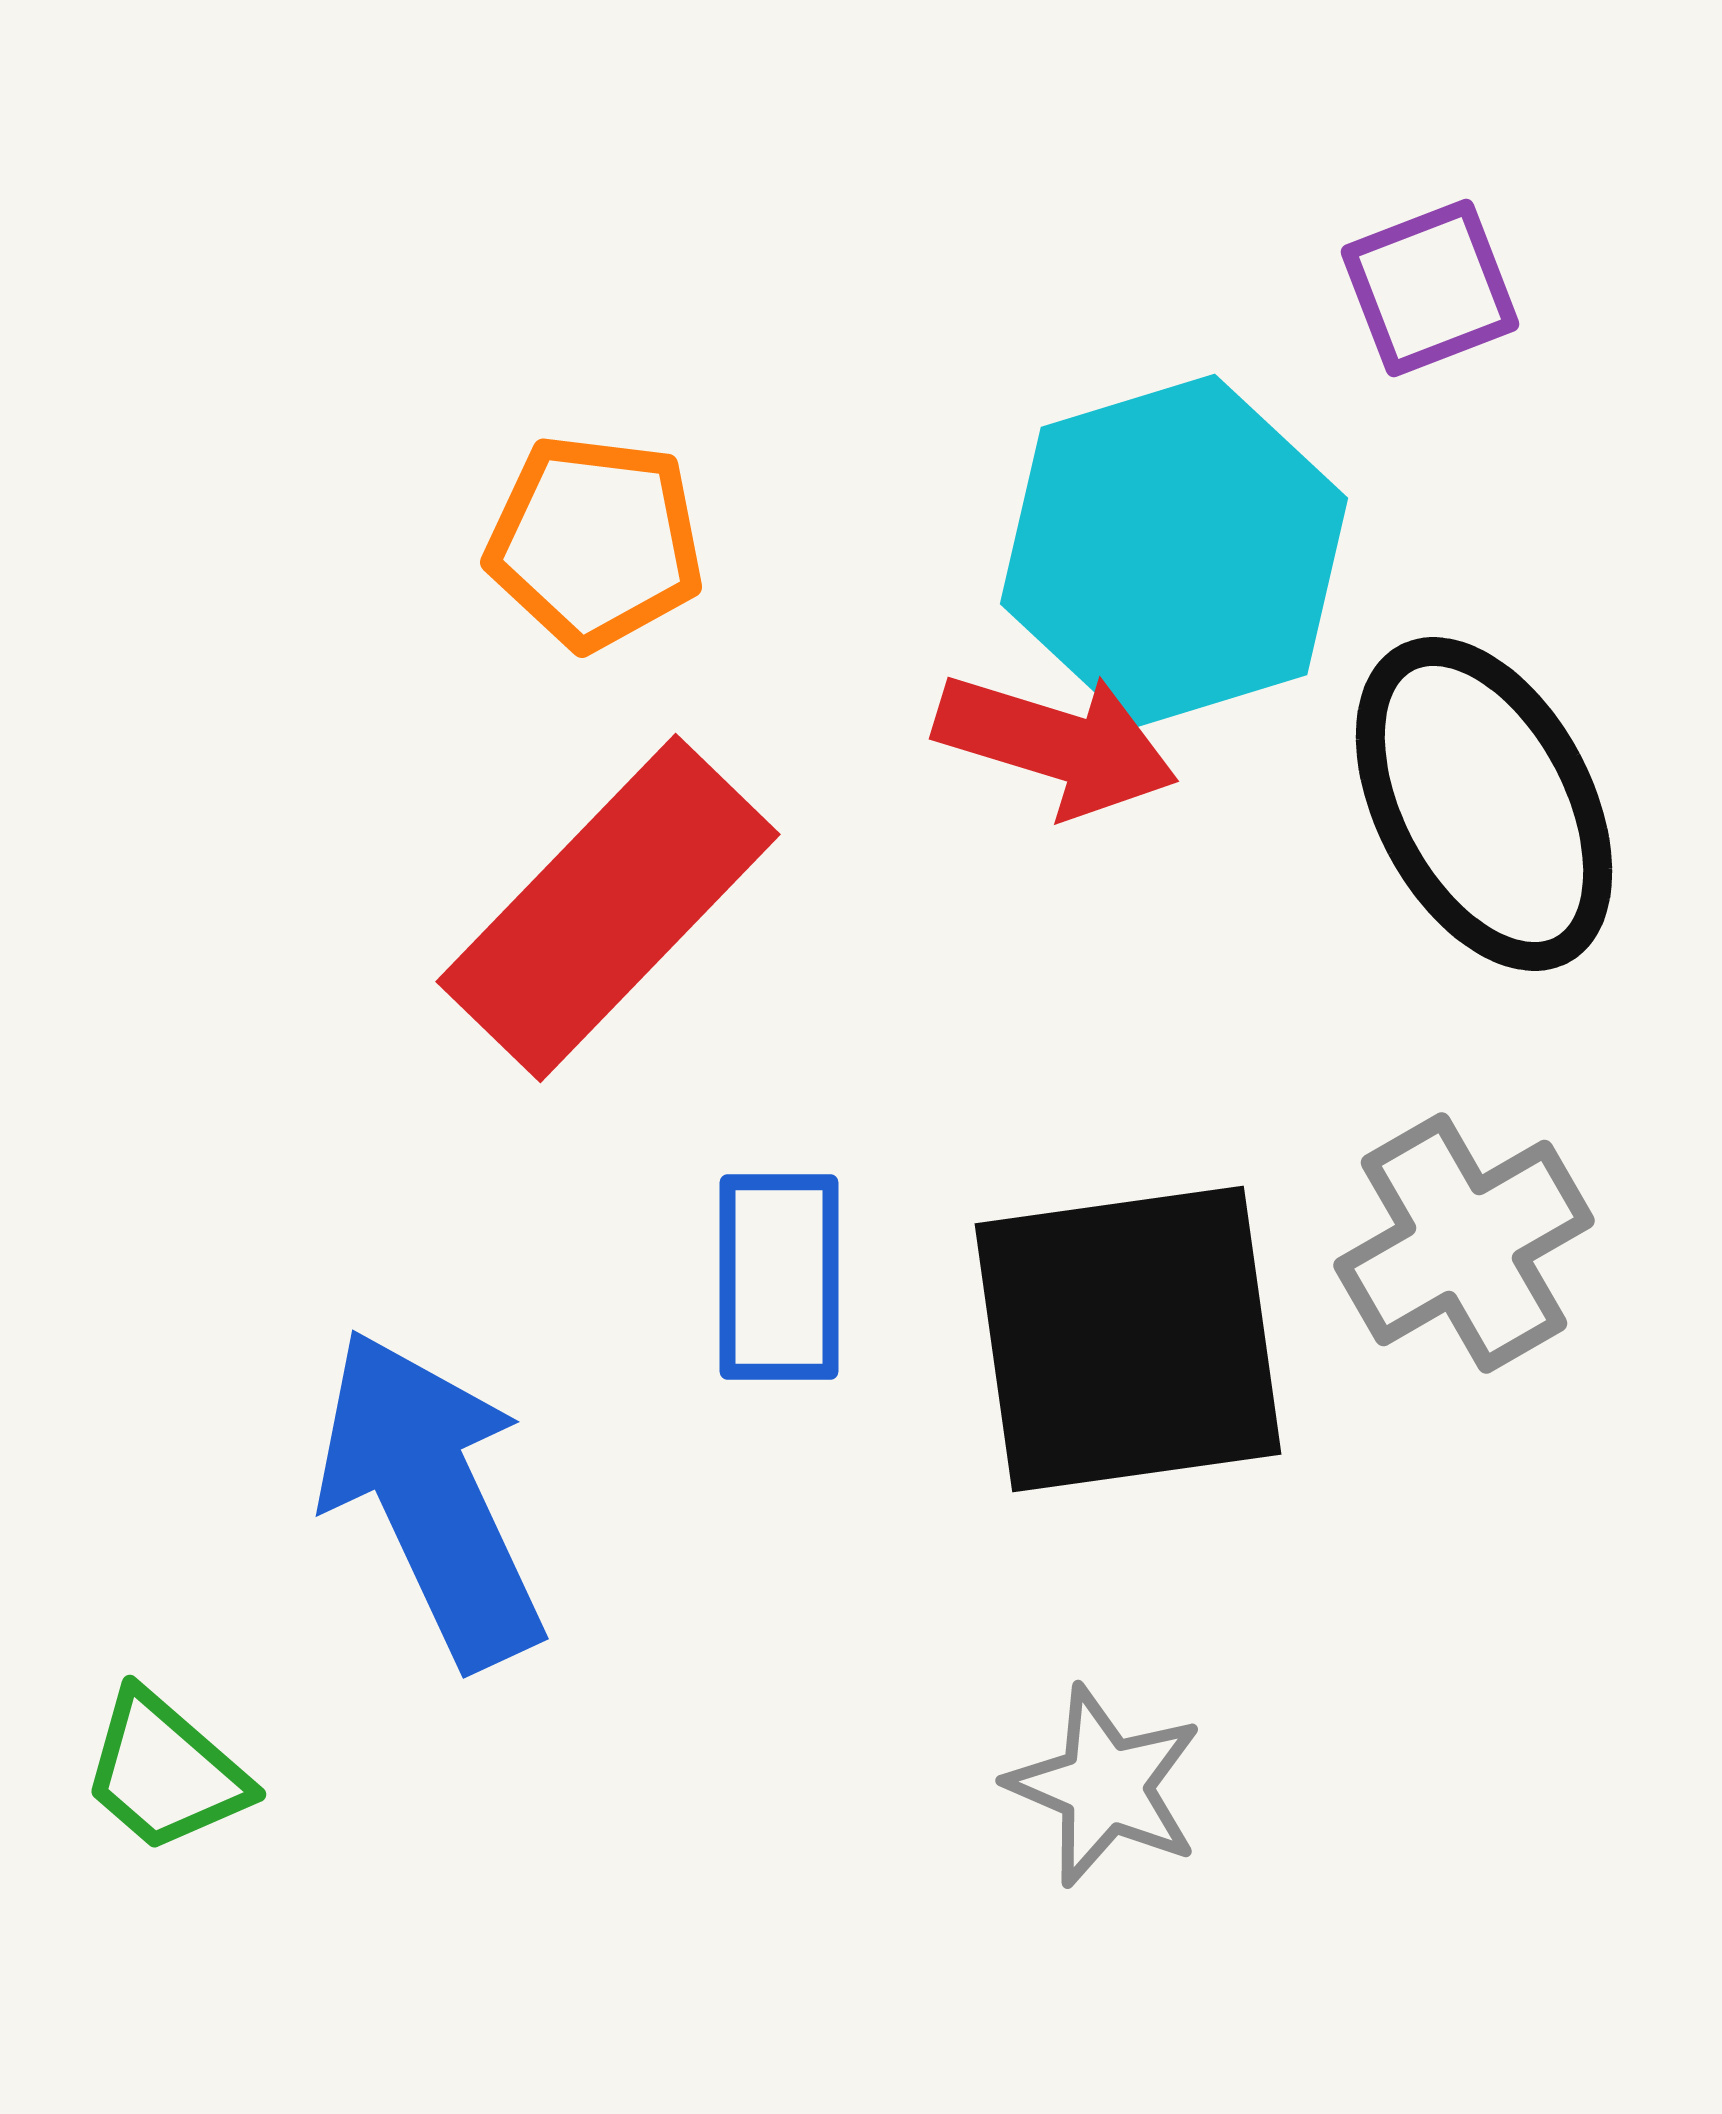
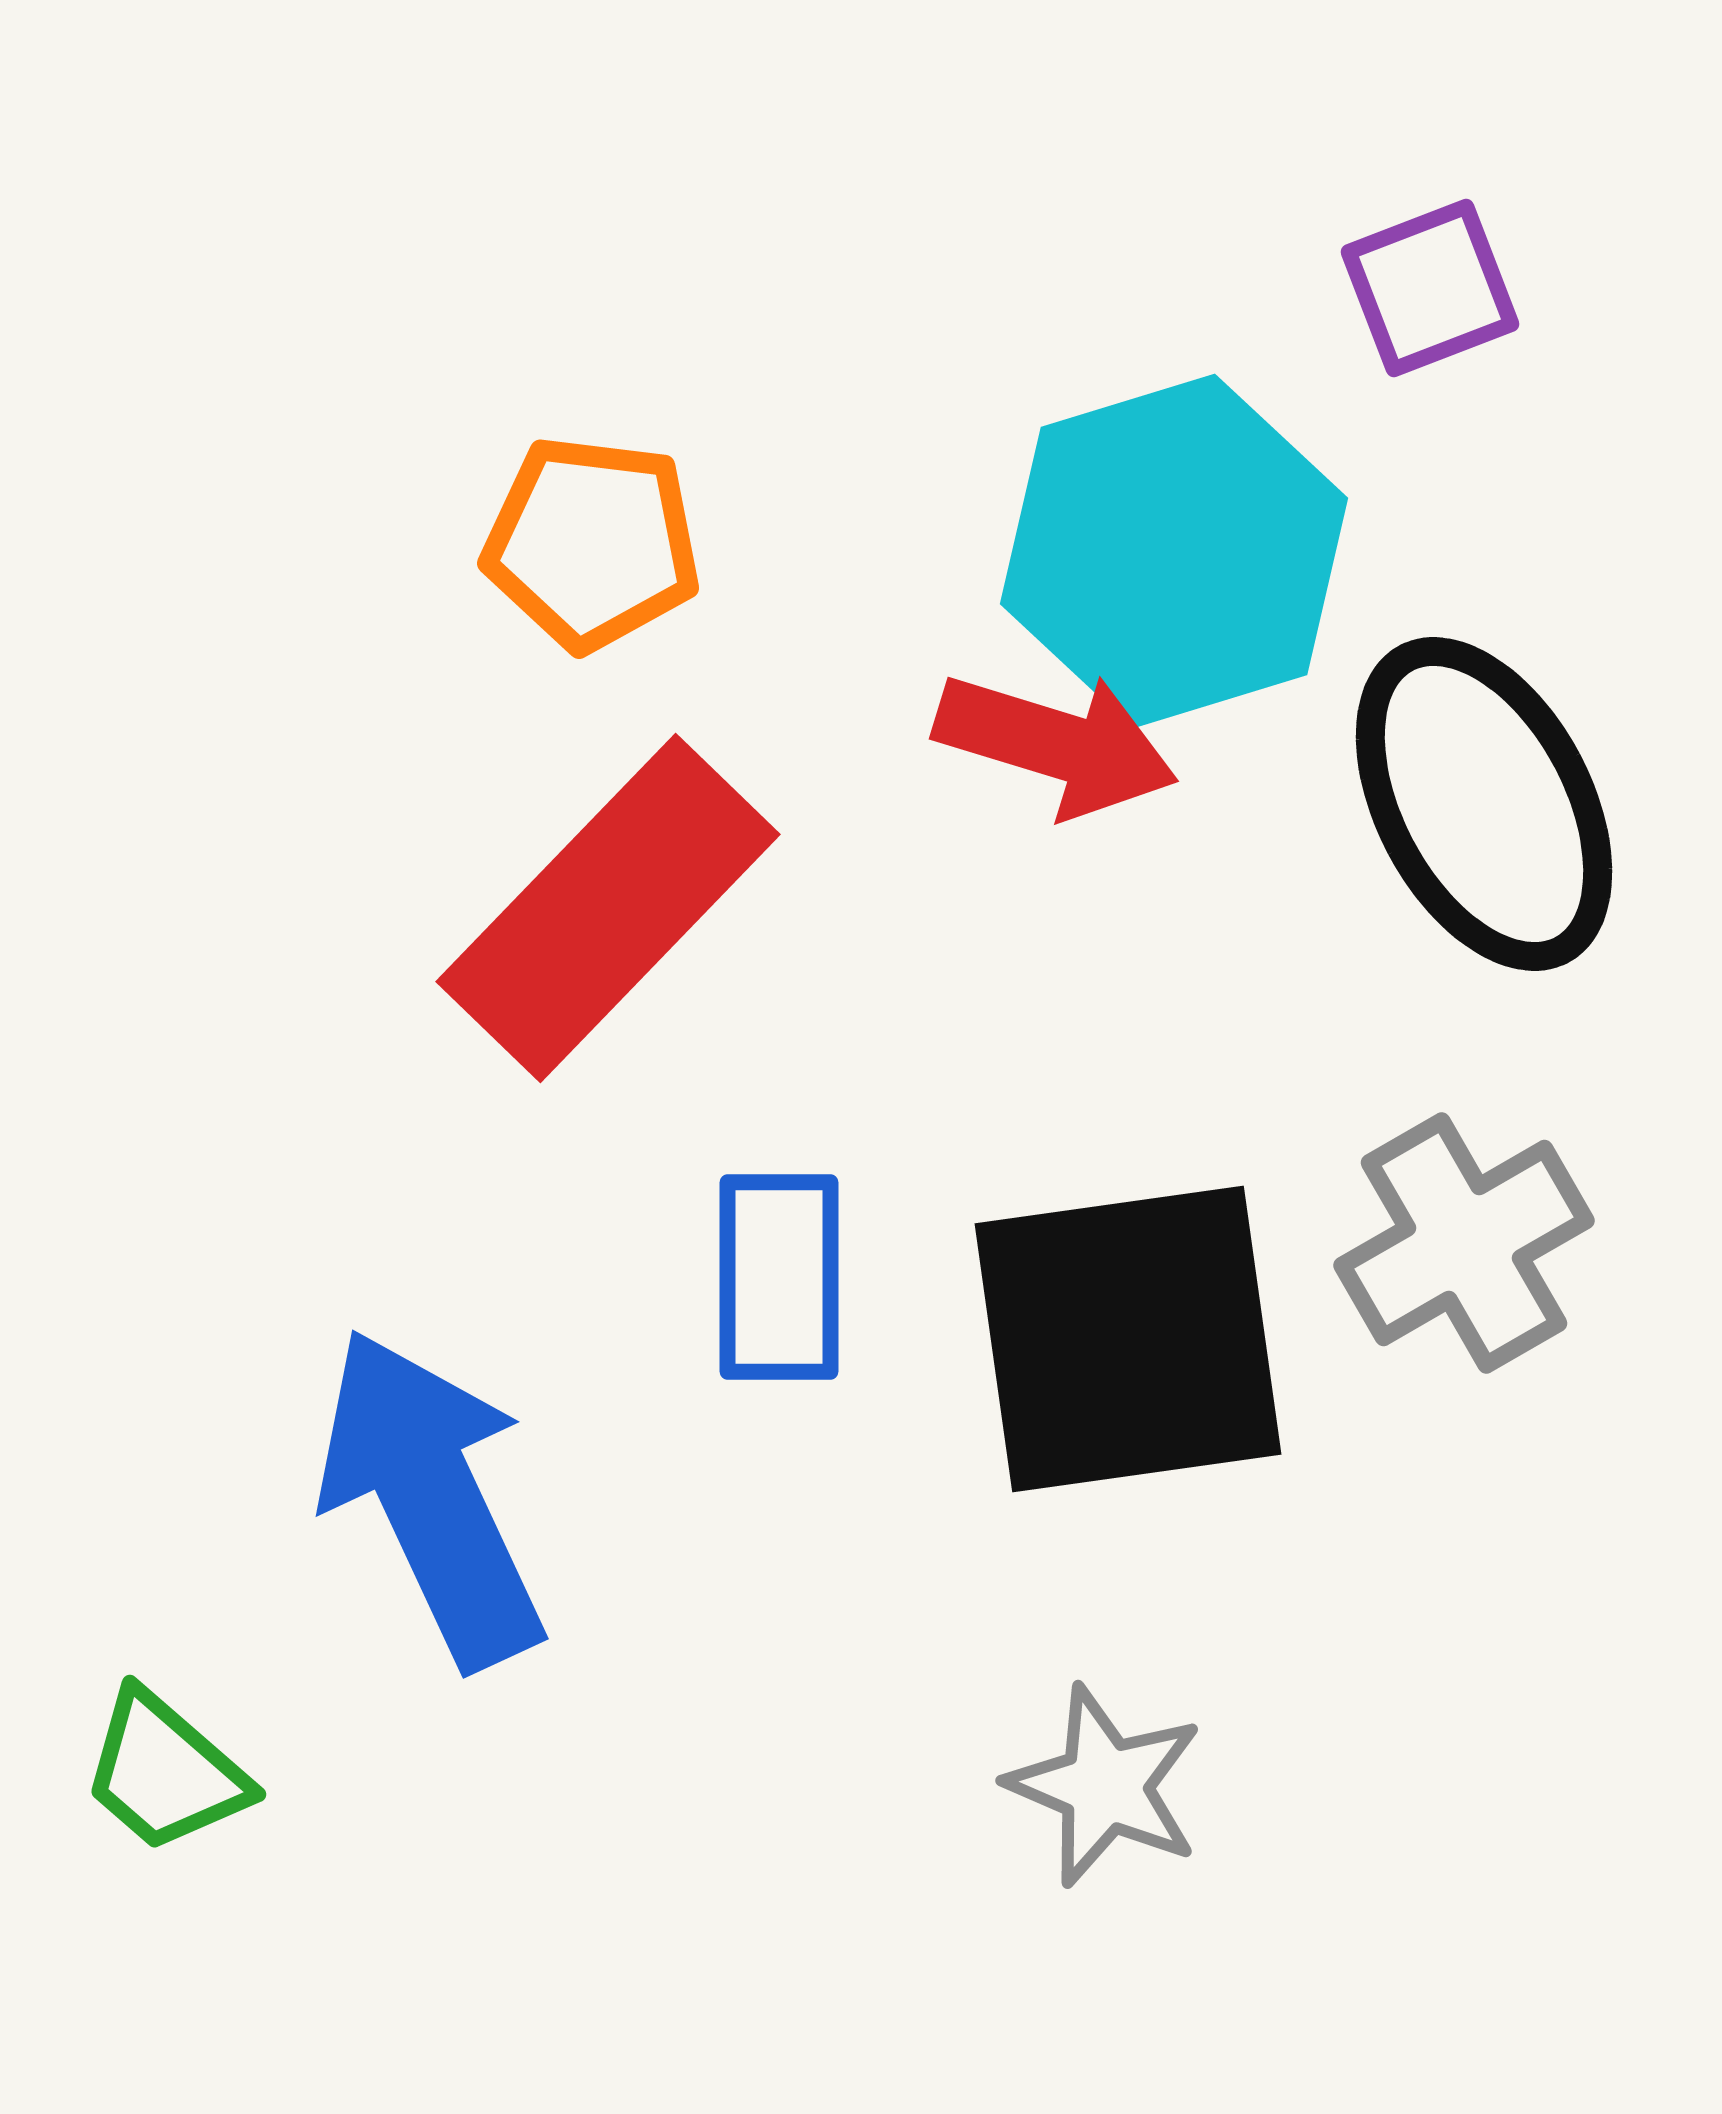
orange pentagon: moved 3 px left, 1 px down
